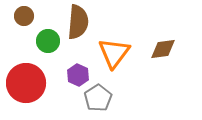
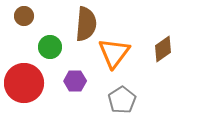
brown semicircle: moved 8 px right, 2 px down
green circle: moved 2 px right, 6 px down
brown diamond: rotated 28 degrees counterclockwise
purple hexagon: moved 3 px left, 6 px down; rotated 25 degrees counterclockwise
red circle: moved 2 px left
gray pentagon: moved 24 px right, 2 px down
